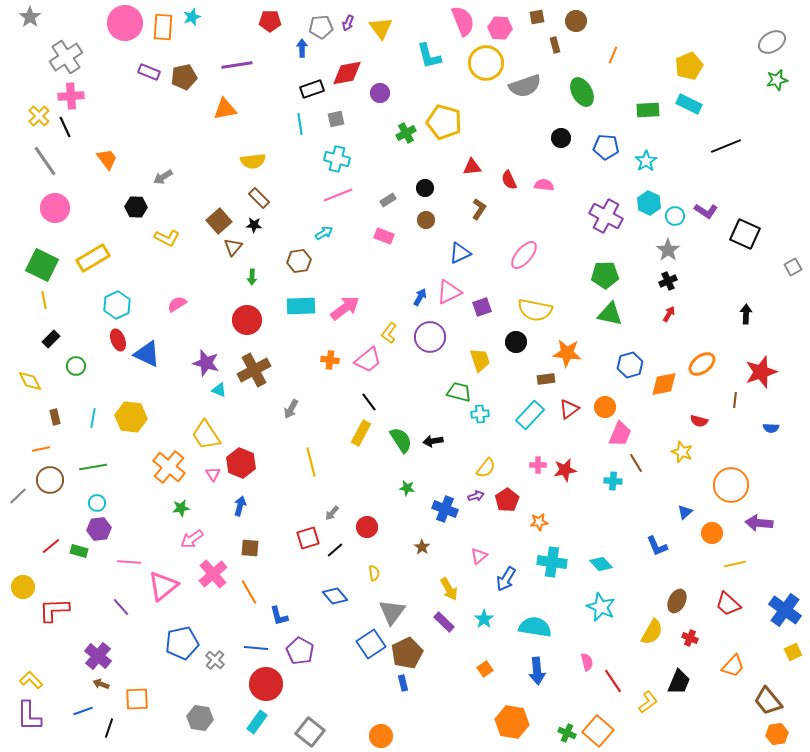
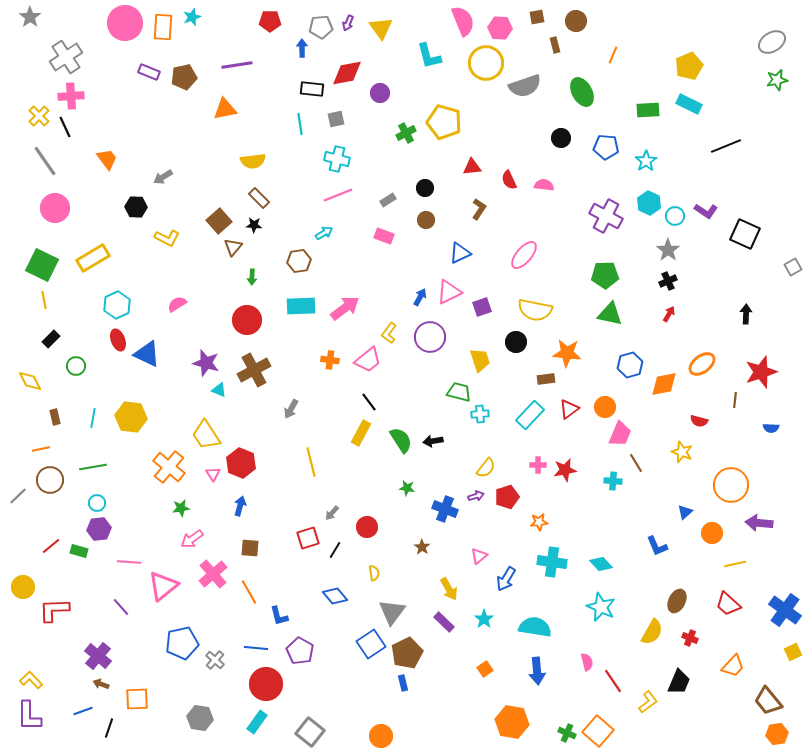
black rectangle at (312, 89): rotated 25 degrees clockwise
red pentagon at (507, 500): moved 3 px up; rotated 15 degrees clockwise
black line at (335, 550): rotated 18 degrees counterclockwise
